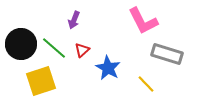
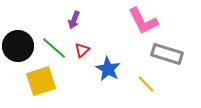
black circle: moved 3 px left, 2 px down
blue star: moved 1 px down
